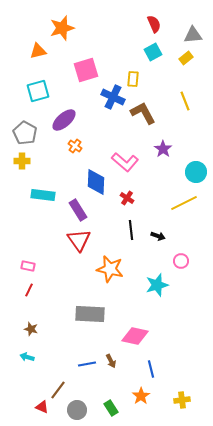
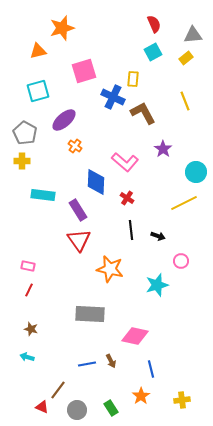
pink square at (86, 70): moved 2 px left, 1 px down
